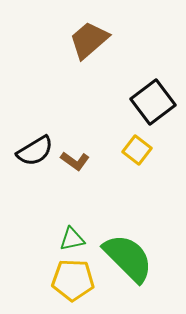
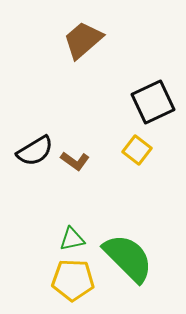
brown trapezoid: moved 6 px left
black square: rotated 12 degrees clockwise
